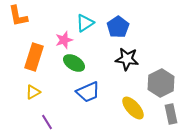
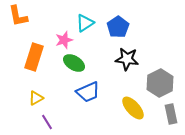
gray hexagon: moved 1 px left
yellow triangle: moved 3 px right, 6 px down
